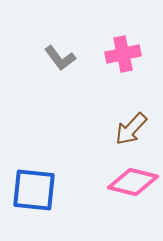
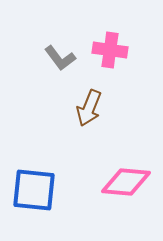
pink cross: moved 13 px left, 4 px up; rotated 20 degrees clockwise
brown arrow: moved 42 px left, 21 px up; rotated 21 degrees counterclockwise
pink diamond: moved 7 px left; rotated 9 degrees counterclockwise
